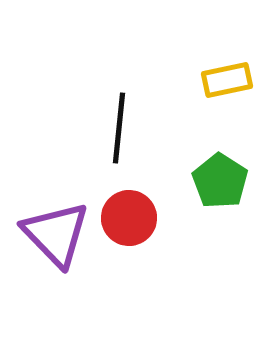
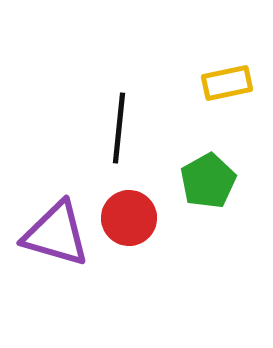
yellow rectangle: moved 3 px down
green pentagon: moved 12 px left; rotated 10 degrees clockwise
purple triangle: rotated 30 degrees counterclockwise
